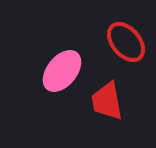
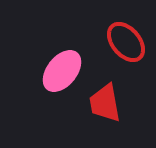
red trapezoid: moved 2 px left, 2 px down
